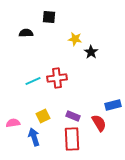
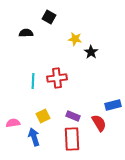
black square: rotated 24 degrees clockwise
cyan line: rotated 63 degrees counterclockwise
